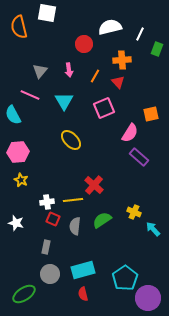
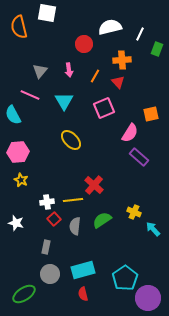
red square: moved 1 px right; rotated 24 degrees clockwise
